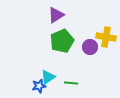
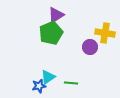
yellow cross: moved 1 px left, 4 px up
green pentagon: moved 11 px left, 8 px up
